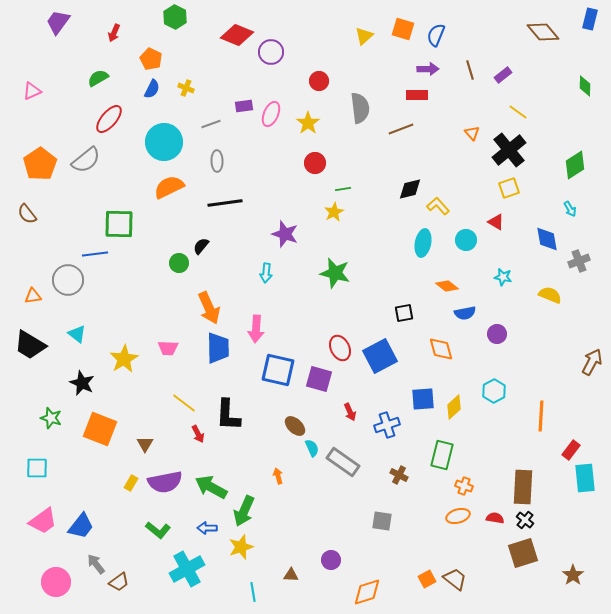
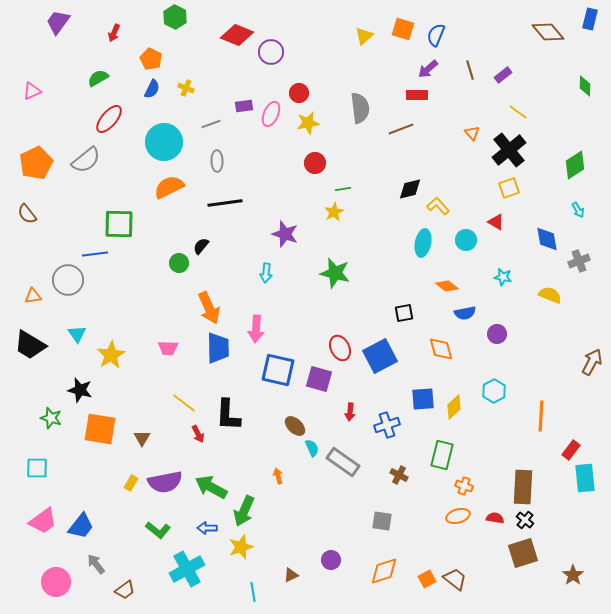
brown diamond at (543, 32): moved 5 px right
purple arrow at (428, 69): rotated 140 degrees clockwise
red circle at (319, 81): moved 20 px left, 12 px down
yellow star at (308, 123): rotated 25 degrees clockwise
orange pentagon at (40, 164): moved 4 px left, 1 px up; rotated 8 degrees clockwise
cyan arrow at (570, 209): moved 8 px right, 1 px down
cyan triangle at (77, 334): rotated 18 degrees clockwise
yellow star at (124, 359): moved 13 px left, 4 px up
black star at (82, 383): moved 2 px left, 7 px down; rotated 10 degrees counterclockwise
red arrow at (350, 412): rotated 30 degrees clockwise
orange square at (100, 429): rotated 12 degrees counterclockwise
brown triangle at (145, 444): moved 3 px left, 6 px up
brown triangle at (291, 575): rotated 28 degrees counterclockwise
brown trapezoid at (119, 582): moved 6 px right, 8 px down
orange diamond at (367, 592): moved 17 px right, 21 px up
